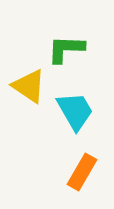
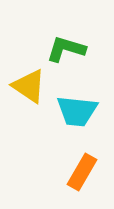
green L-shape: rotated 15 degrees clockwise
cyan trapezoid: moved 2 px right; rotated 126 degrees clockwise
